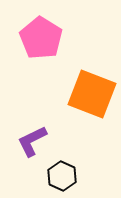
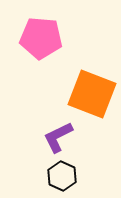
pink pentagon: rotated 27 degrees counterclockwise
purple L-shape: moved 26 px right, 4 px up
